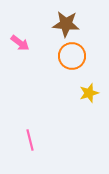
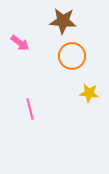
brown star: moved 3 px left, 3 px up
yellow star: rotated 24 degrees clockwise
pink line: moved 31 px up
